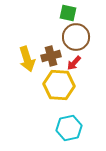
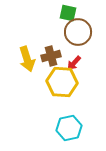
brown circle: moved 2 px right, 5 px up
yellow hexagon: moved 3 px right, 3 px up
